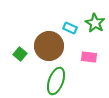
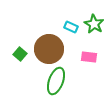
green star: moved 1 px left, 1 px down
cyan rectangle: moved 1 px right, 1 px up
brown circle: moved 3 px down
